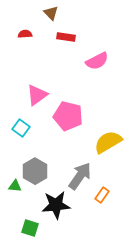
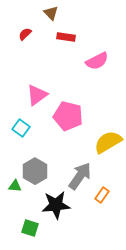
red semicircle: rotated 40 degrees counterclockwise
